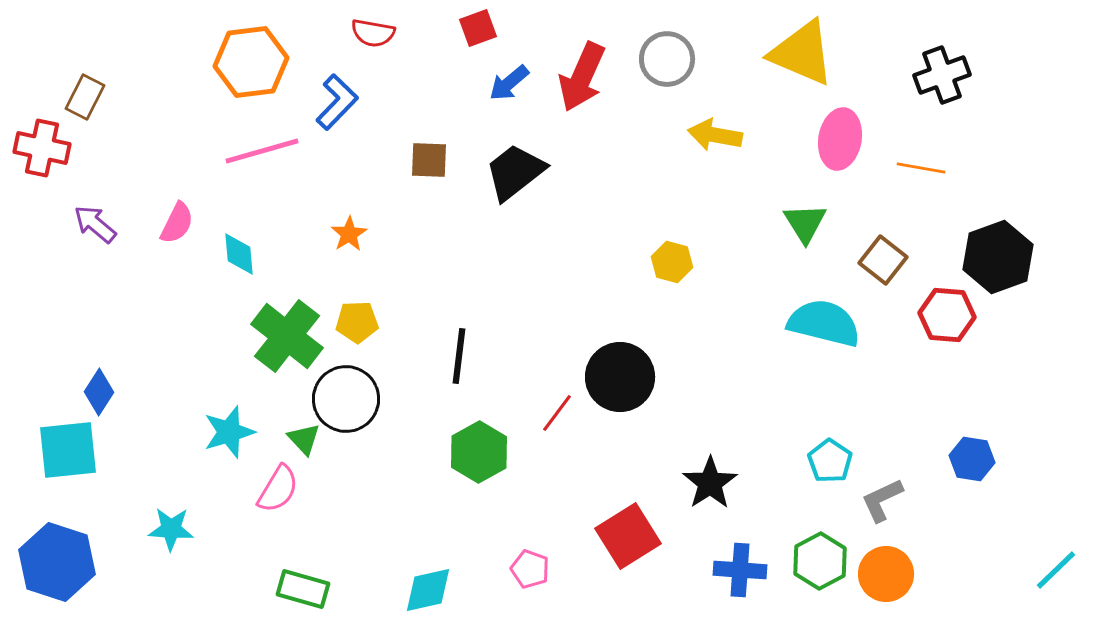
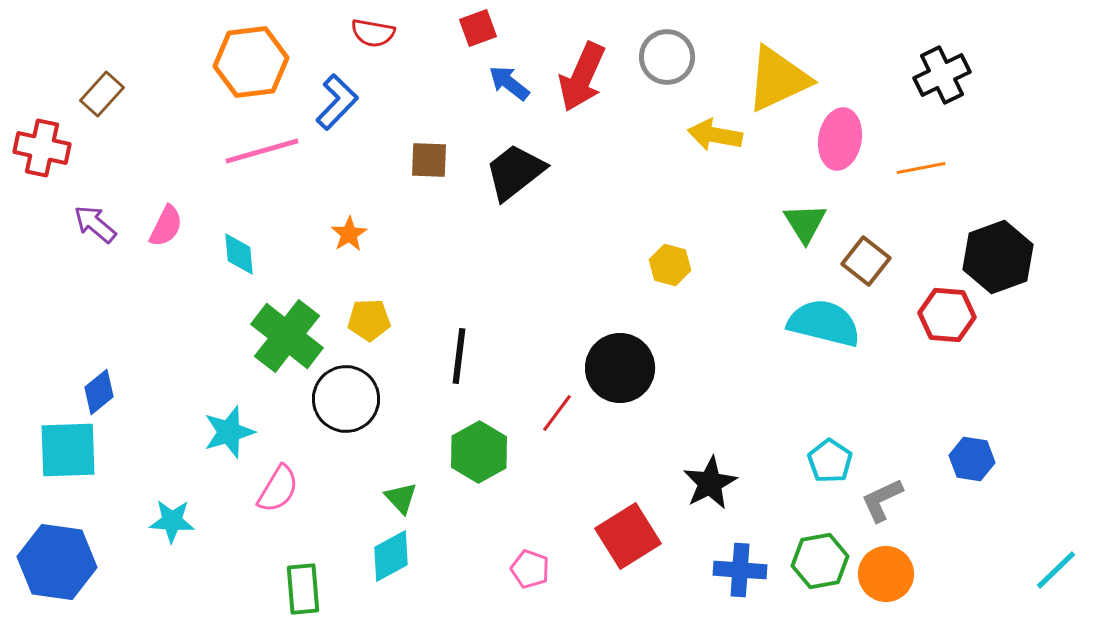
yellow triangle at (802, 53): moved 24 px left, 26 px down; rotated 48 degrees counterclockwise
gray circle at (667, 59): moved 2 px up
black cross at (942, 75): rotated 6 degrees counterclockwise
blue arrow at (509, 83): rotated 78 degrees clockwise
brown rectangle at (85, 97): moved 17 px right, 3 px up; rotated 15 degrees clockwise
orange line at (921, 168): rotated 21 degrees counterclockwise
pink semicircle at (177, 223): moved 11 px left, 3 px down
brown square at (883, 260): moved 17 px left, 1 px down
yellow hexagon at (672, 262): moved 2 px left, 3 px down
yellow pentagon at (357, 322): moved 12 px right, 2 px up
black circle at (620, 377): moved 9 px up
blue diamond at (99, 392): rotated 18 degrees clockwise
green triangle at (304, 439): moved 97 px right, 59 px down
cyan square at (68, 450): rotated 4 degrees clockwise
black star at (710, 483): rotated 6 degrees clockwise
cyan star at (171, 529): moved 1 px right, 8 px up
green hexagon at (820, 561): rotated 18 degrees clockwise
blue hexagon at (57, 562): rotated 10 degrees counterclockwise
green rectangle at (303, 589): rotated 69 degrees clockwise
cyan diamond at (428, 590): moved 37 px left, 34 px up; rotated 16 degrees counterclockwise
